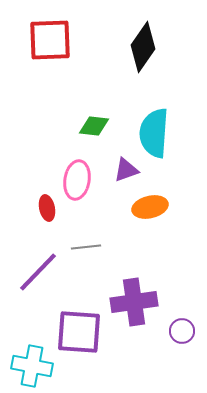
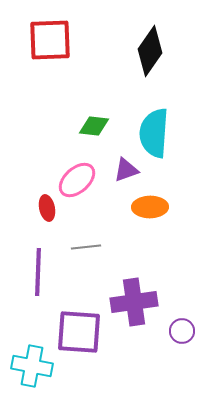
black diamond: moved 7 px right, 4 px down
pink ellipse: rotated 39 degrees clockwise
orange ellipse: rotated 12 degrees clockwise
purple line: rotated 42 degrees counterclockwise
